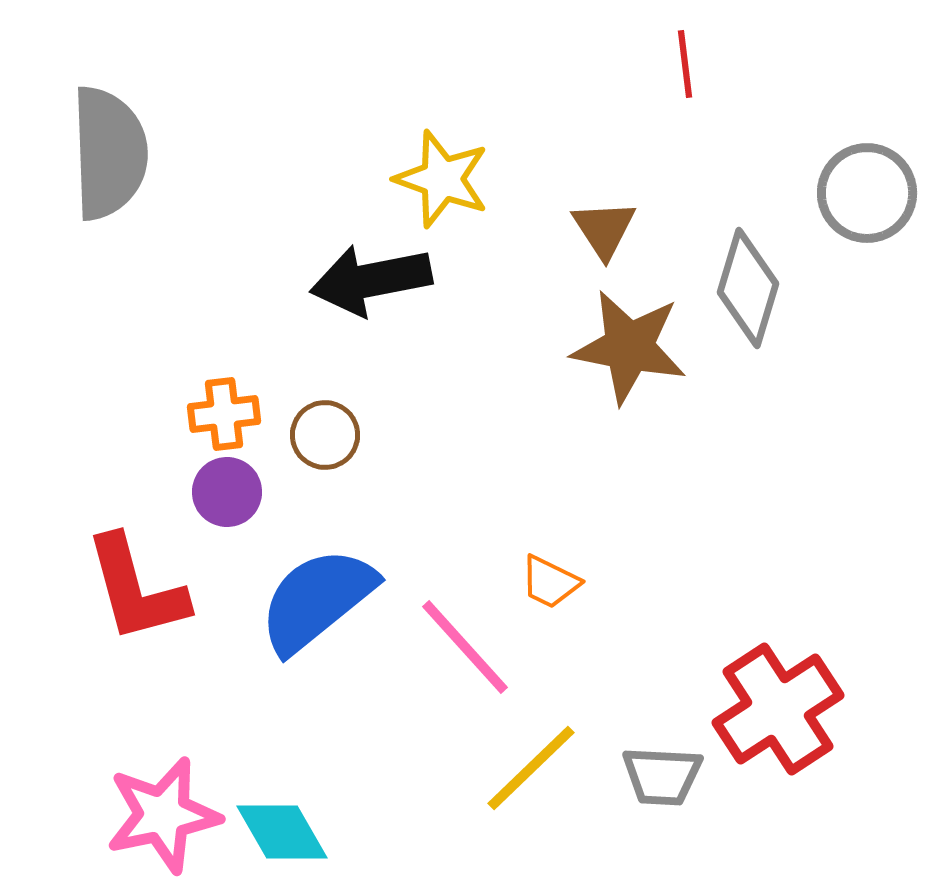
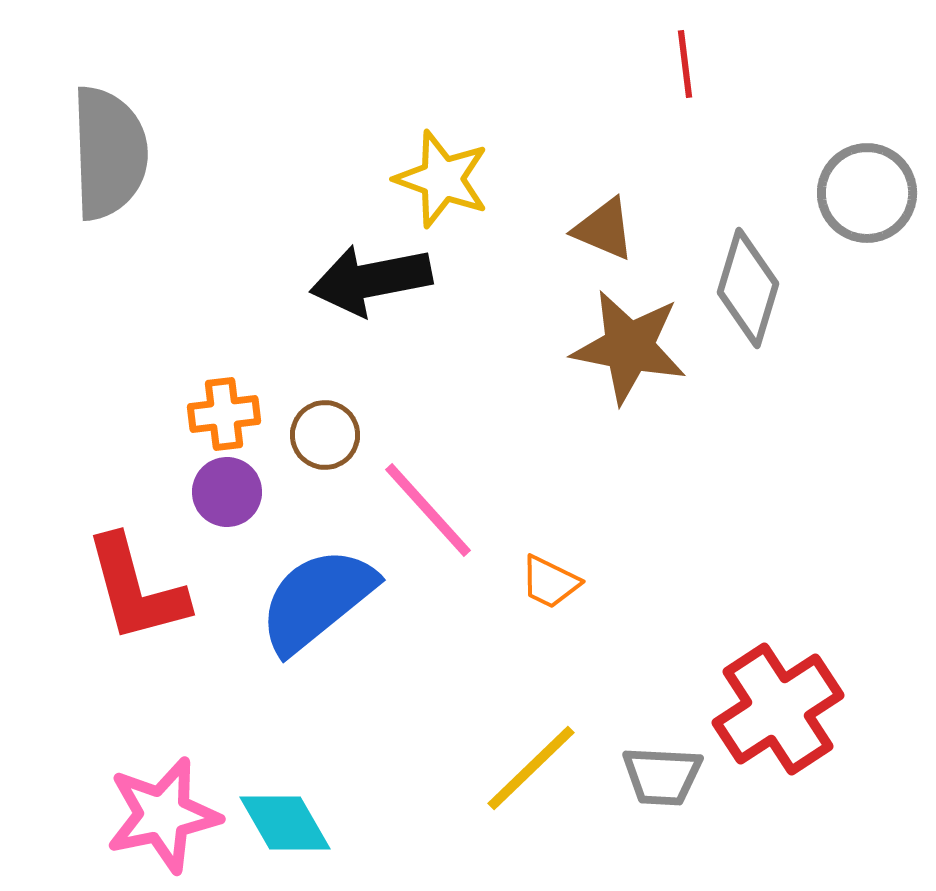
brown triangle: rotated 34 degrees counterclockwise
pink line: moved 37 px left, 137 px up
cyan diamond: moved 3 px right, 9 px up
